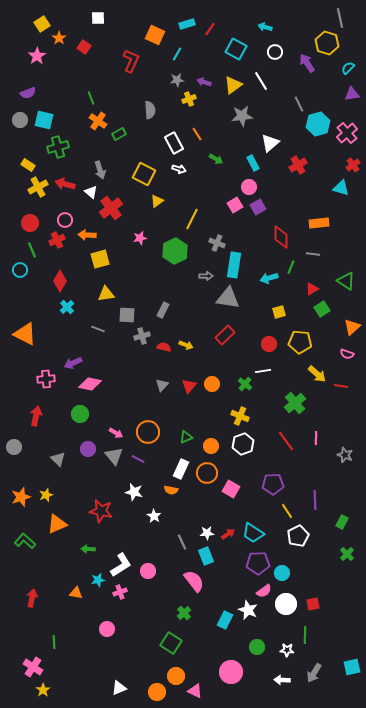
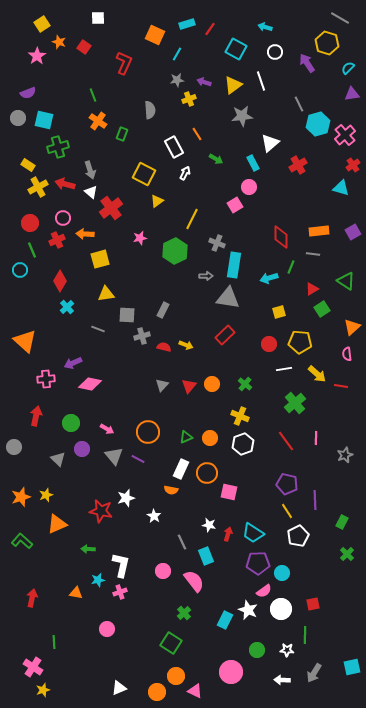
gray line at (340, 18): rotated 48 degrees counterclockwise
orange star at (59, 38): moved 4 px down; rotated 16 degrees counterclockwise
red L-shape at (131, 61): moved 7 px left, 2 px down
white line at (261, 81): rotated 12 degrees clockwise
green line at (91, 98): moved 2 px right, 3 px up
gray circle at (20, 120): moved 2 px left, 2 px up
pink cross at (347, 133): moved 2 px left, 2 px down
green rectangle at (119, 134): moved 3 px right; rotated 40 degrees counterclockwise
white rectangle at (174, 143): moved 4 px down
white arrow at (179, 169): moved 6 px right, 4 px down; rotated 80 degrees counterclockwise
gray arrow at (100, 170): moved 10 px left
purple square at (258, 207): moved 95 px right, 25 px down
pink circle at (65, 220): moved 2 px left, 2 px up
orange rectangle at (319, 223): moved 8 px down
orange arrow at (87, 235): moved 2 px left, 1 px up
orange triangle at (25, 334): moved 7 px down; rotated 15 degrees clockwise
pink semicircle at (347, 354): rotated 64 degrees clockwise
white line at (263, 371): moved 21 px right, 2 px up
green circle at (80, 414): moved 9 px left, 9 px down
pink arrow at (116, 433): moved 9 px left, 4 px up
orange circle at (211, 446): moved 1 px left, 8 px up
purple circle at (88, 449): moved 6 px left
gray star at (345, 455): rotated 28 degrees clockwise
purple pentagon at (273, 484): moved 14 px right; rotated 15 degrees clockwise
pink square at (231, 489): moved 2 px left, 3 px down; rotated 18 degrees counterclockwise
white star at (134, 492): moved 8 px left, 6 px down; rotated 30 degrees counterclockwise
white star at (207, 533): moved 2 px right, 8 px up; rotated 16 degrees clockwise
red arrow at (228, 534): rotated 40 degrees counterclockwise
green L-shape at (25, 541): moved 3 px left
white L-shape at (121, 565): rotated 45 degrees counterclockwise
pink circle at (148, 571): moved 15 px right
white circle at (286, 604): moved 5 px left, 5 px down
green circle at (257, 647): moved 3 px down
yellow star at (43, 690): rotated 16 degrees clockwise
